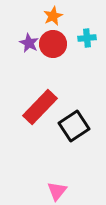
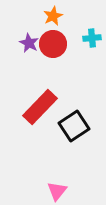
cyan cross: moved 5 px right
